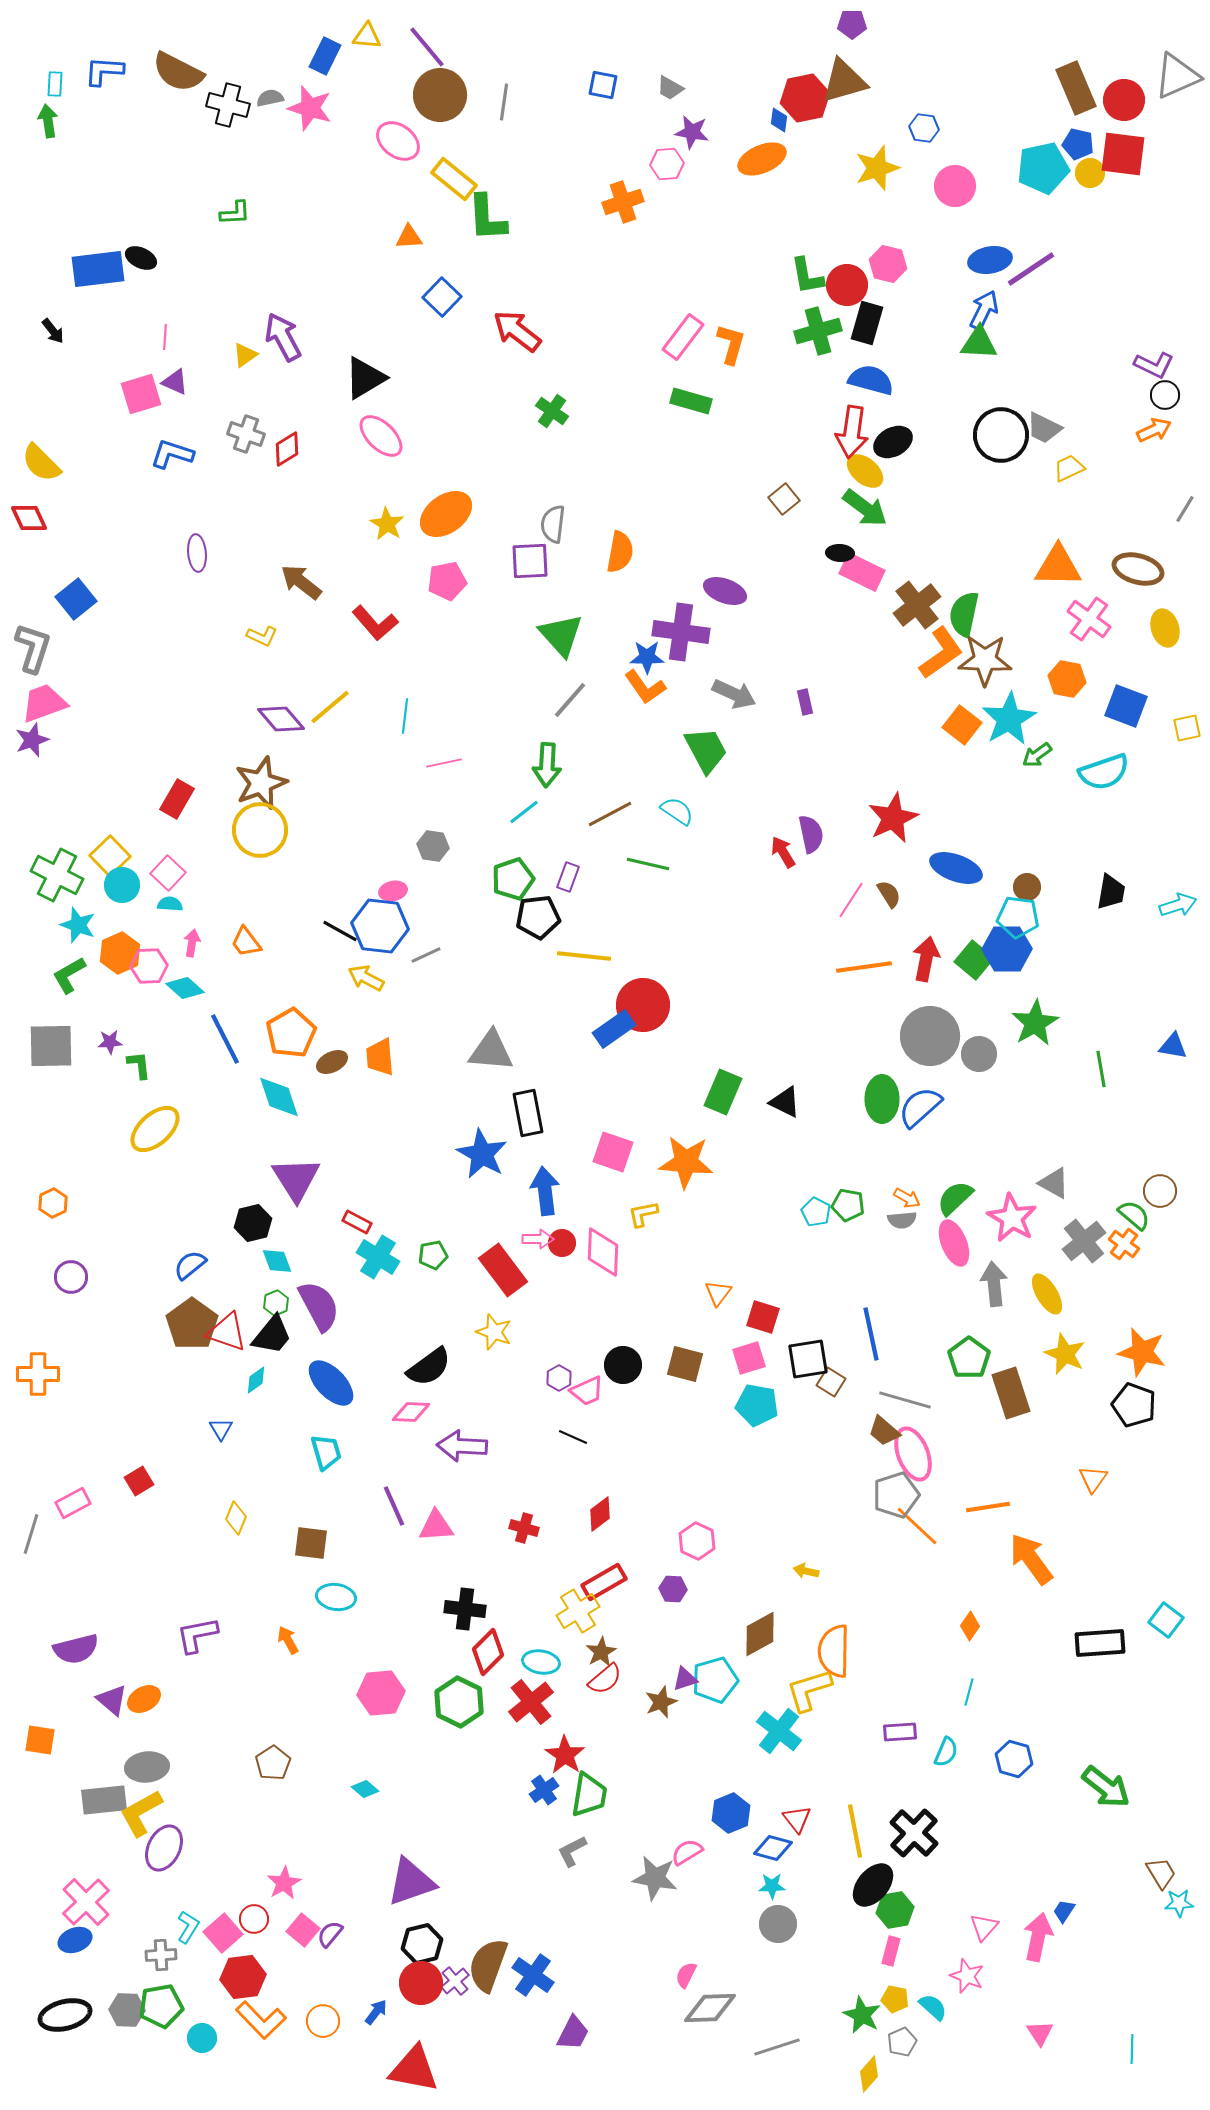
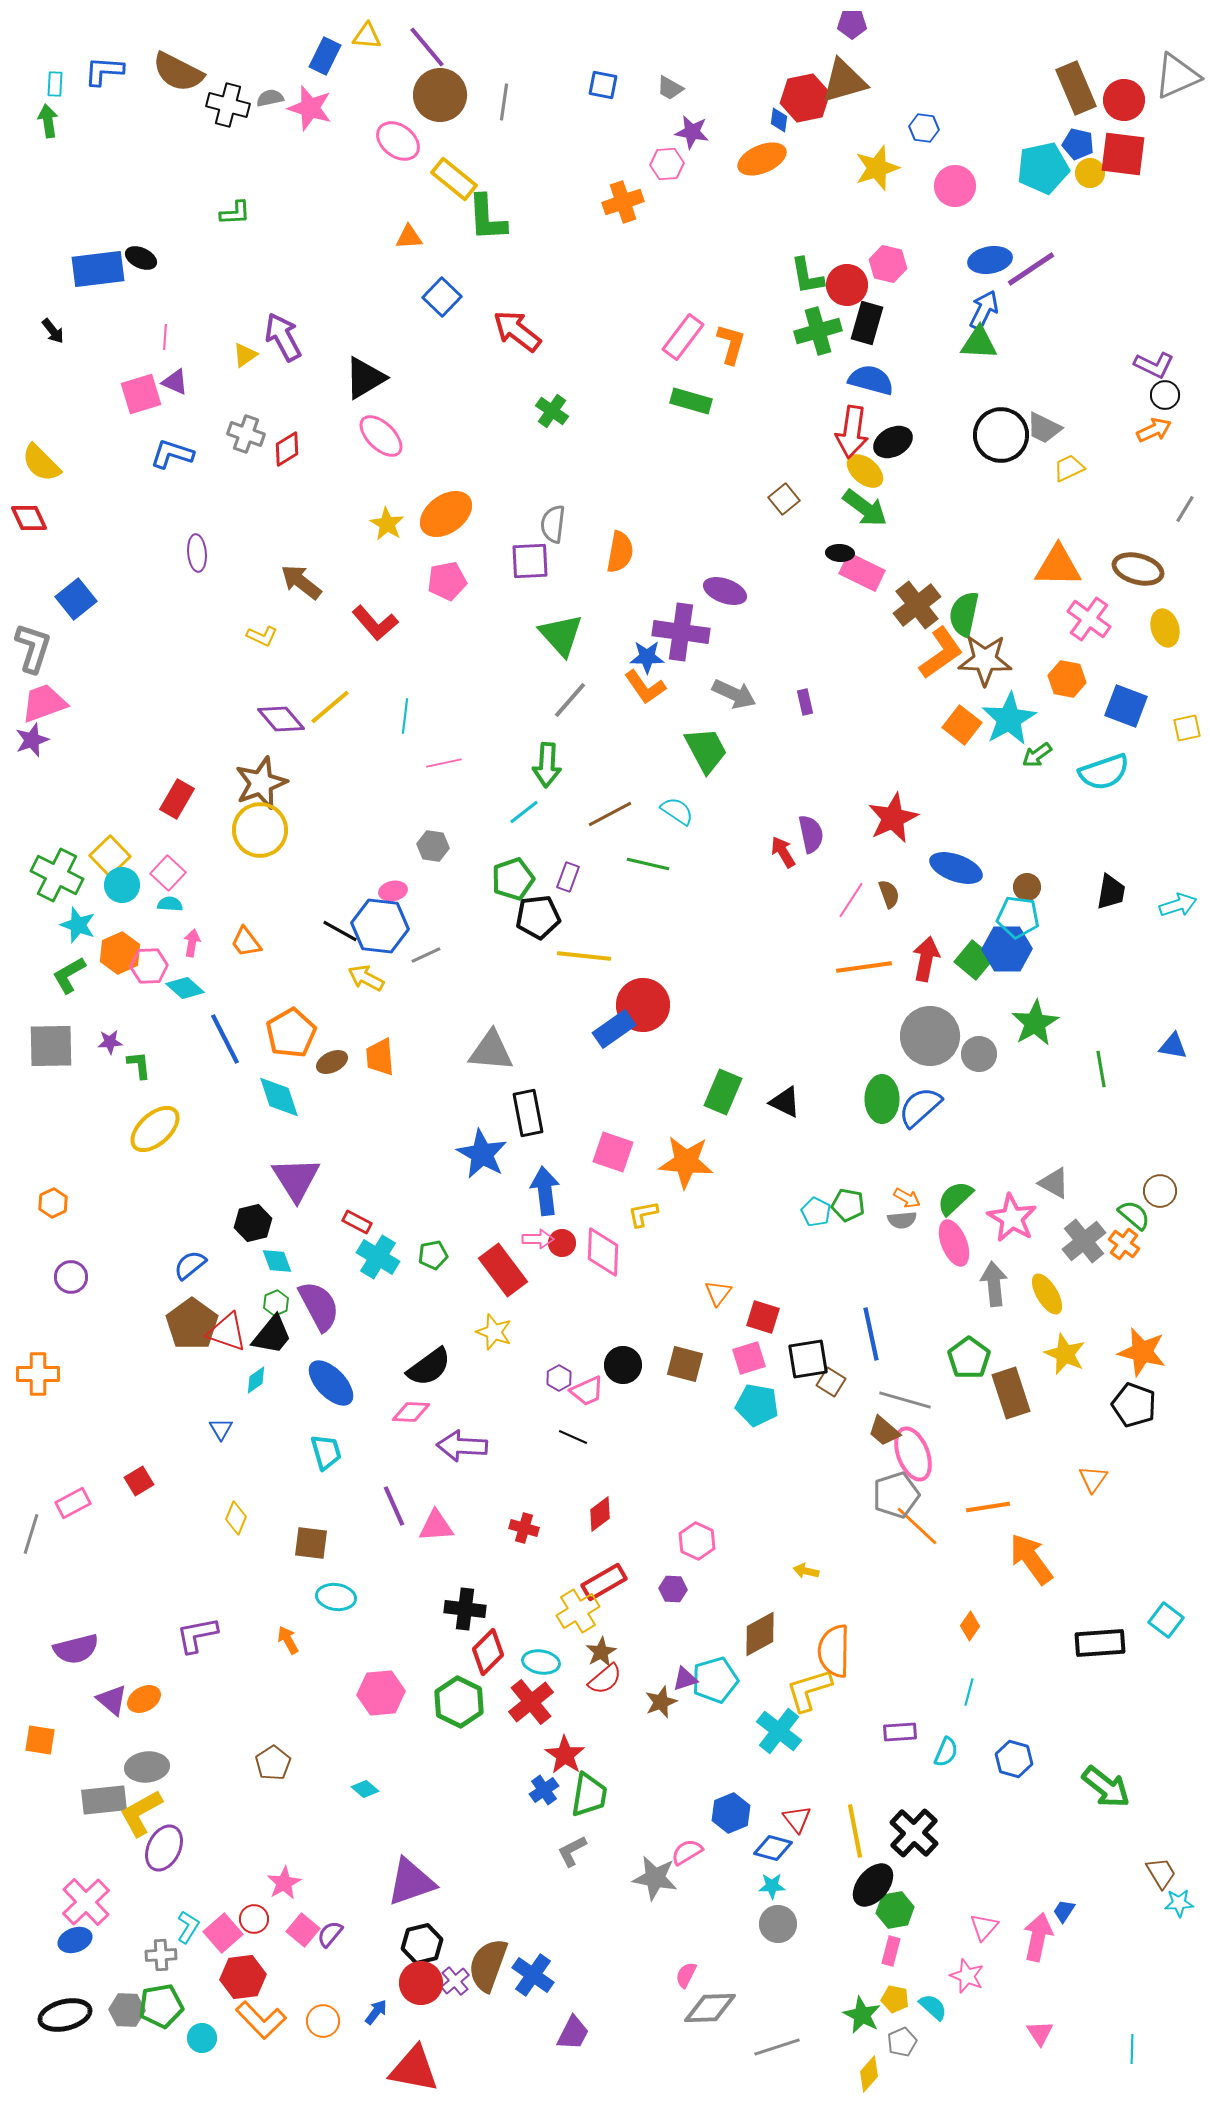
brown semicircle at (889, 894): rotated 12 degrees clockwise
